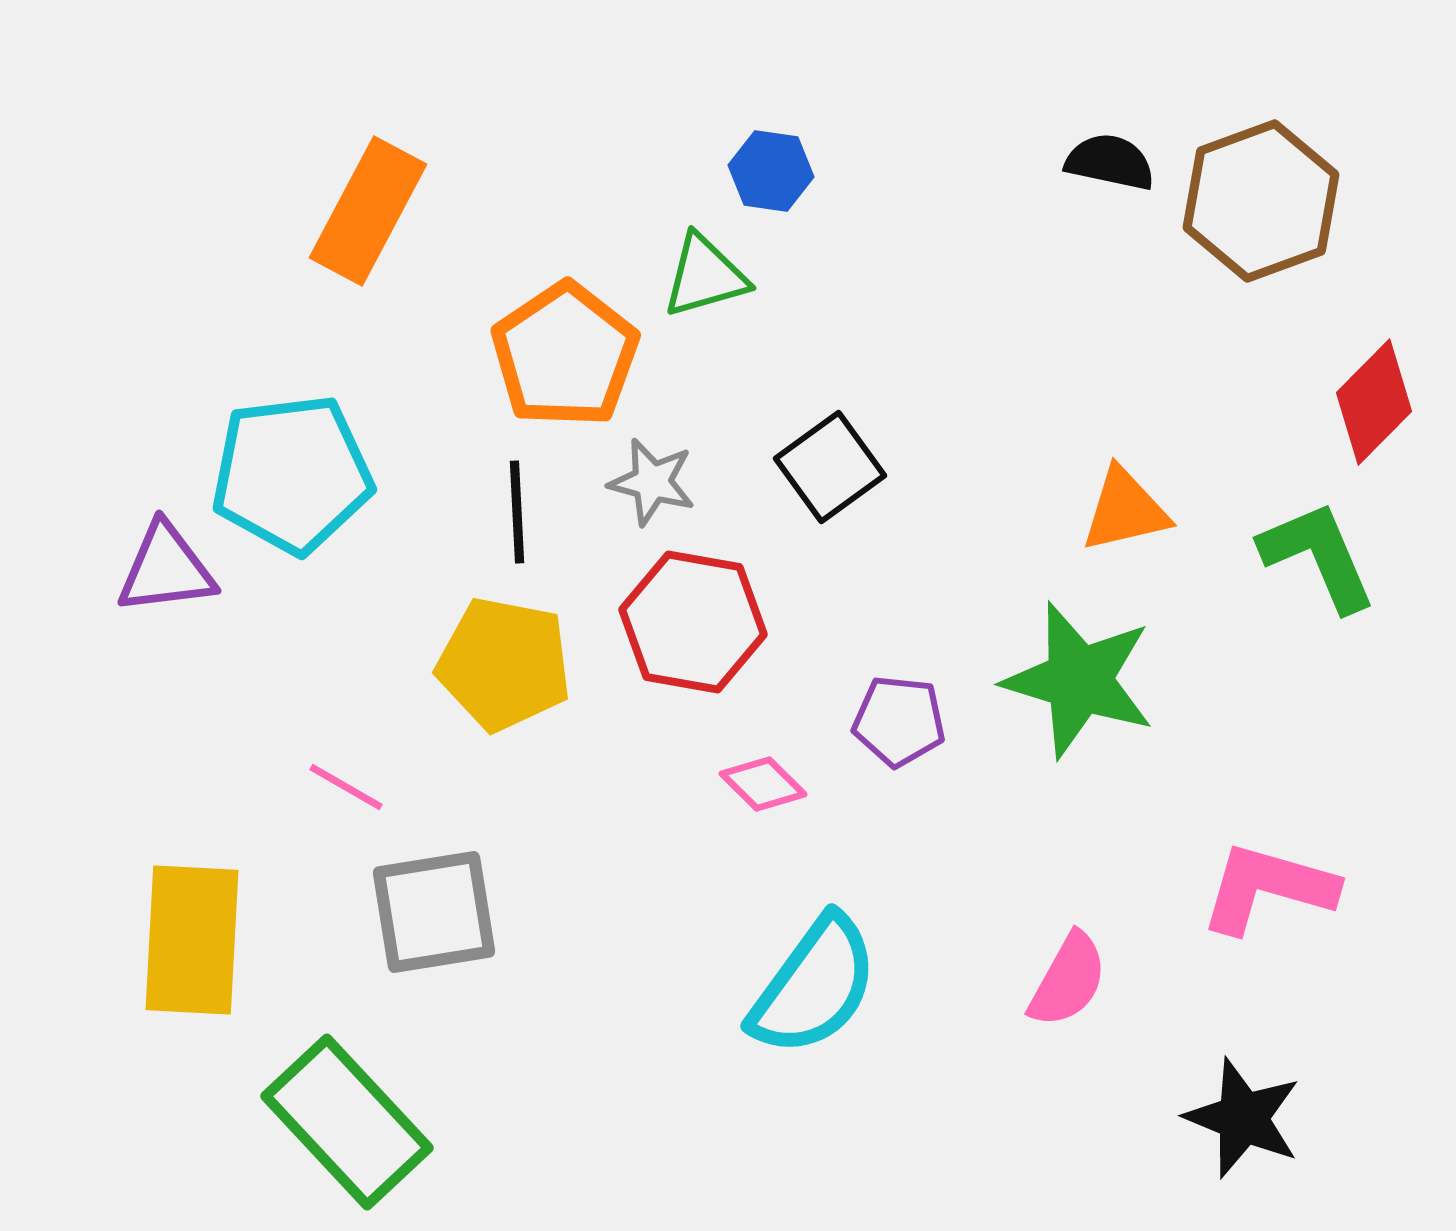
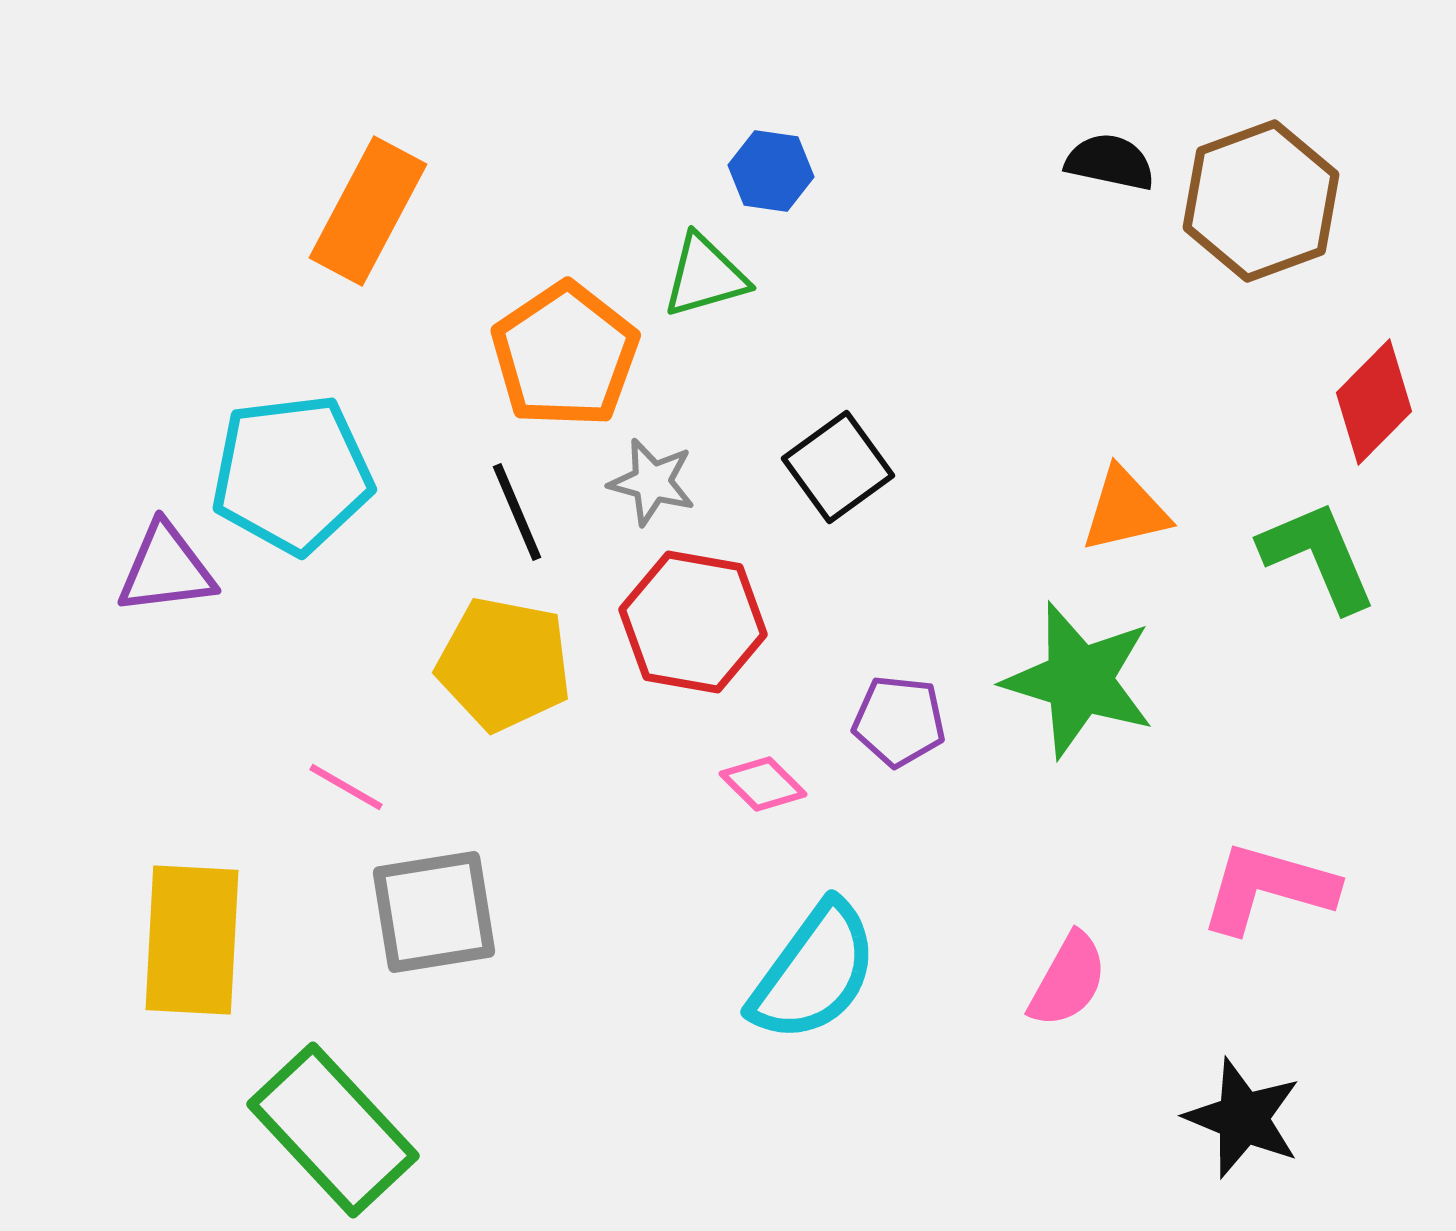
black square: moved 8 px right
black line: rotated 20 degrees counterclockwise
cyan semicircle: moved 14 px up
green rectangle: moved 14 px left, 8 px down
